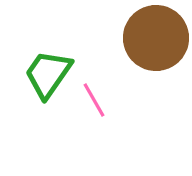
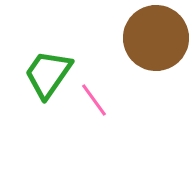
pink line: rotated 6 degrees counterclockwise
